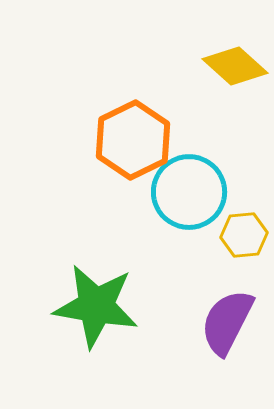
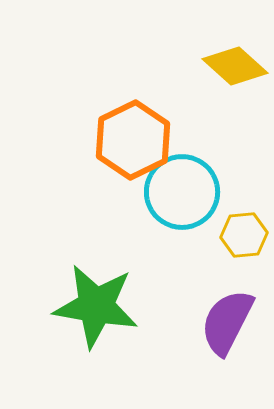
cyan circle: moved 7 px left
